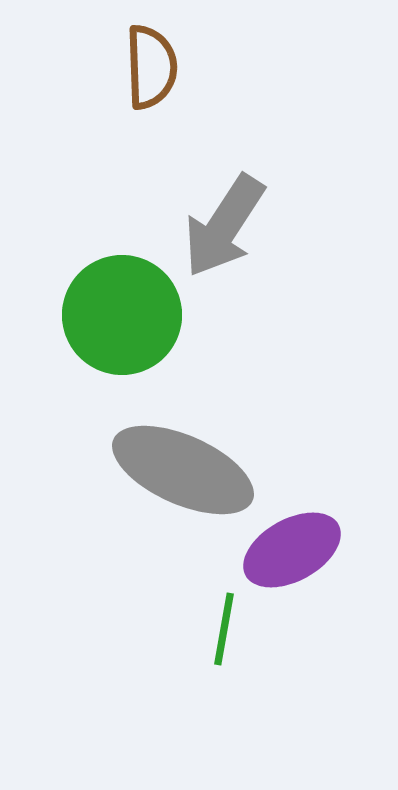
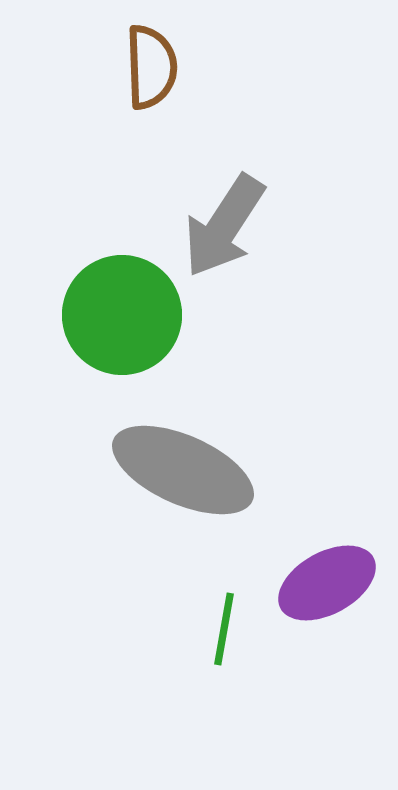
purple ellipse: moved 35 px right, 33 px down
